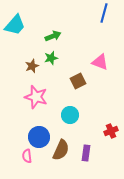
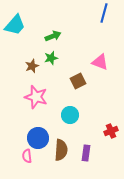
blue circle: moved 1 px left, 1 px down
brown semicircle: rotated 20 degrees counterclockwise
